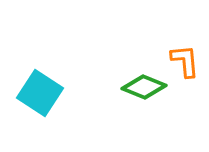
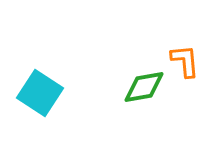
green diamond: rotated 33 degrees counterclockwise
